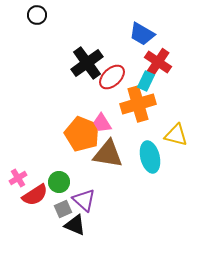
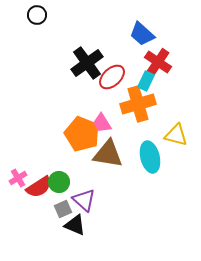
blue trapezoid: rotated 12 degrees clockwise
red semicircle: moved 4 px right, 8 px up
